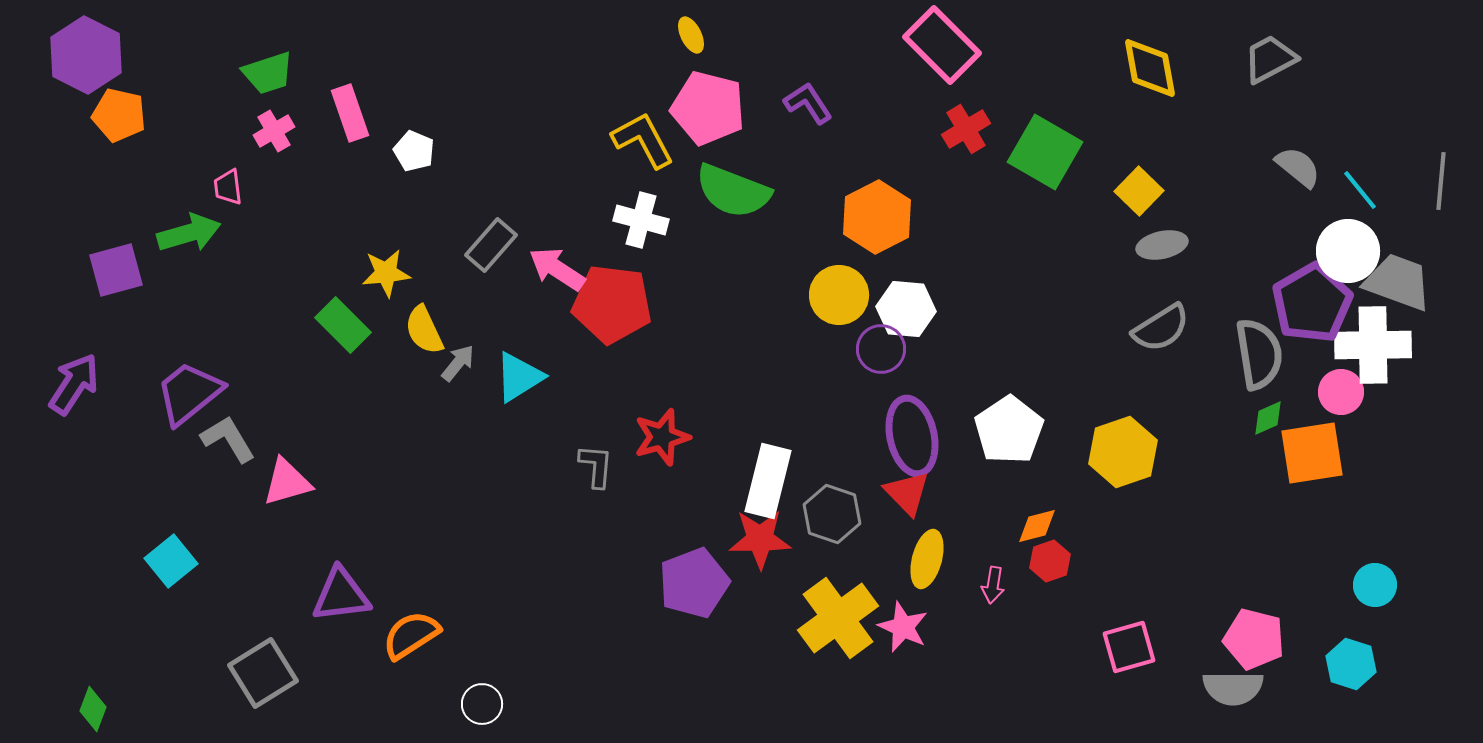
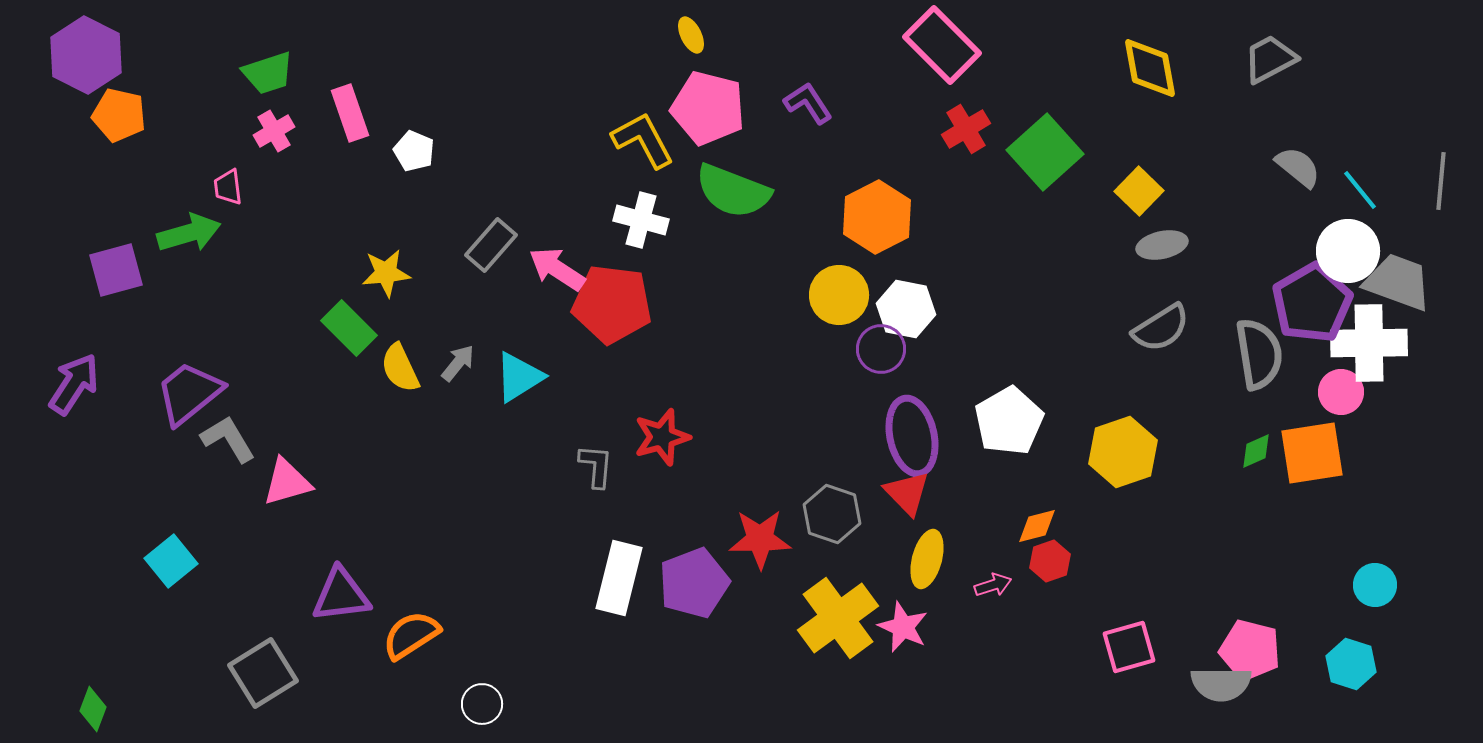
green square at (1045, 152): rotated 18 degrees clockwise
white hexagon at (906, 309): rotated 6 degrees clockwise
green rectangle at (343, 325): moved 6 px right, 3 px down
yellow semicircle at (424, 330): moved 24 px left, 38 px down
white cross at (1373, 345): moved 4 px left, 2 px up
green diamond at (1268, 418): moved 12 px left, 33 px down
white pentagon at (1009, 430): moved 9 px up; rotated 4 degrees clockwise
white rectangle at (768, 481): moved 149 px left, 97 px down
pink arrow at (993, 585): rotated 117 degrees counterclockwise
pink pentagon at (1254, 639): moved 4 px left, 11 px down
gray semicircle at (1233, 688): moved 12 px left, 4 px up
